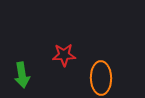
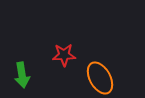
orange ellipse: moved 1 px left; rotated 28 degrees counterclockwise
